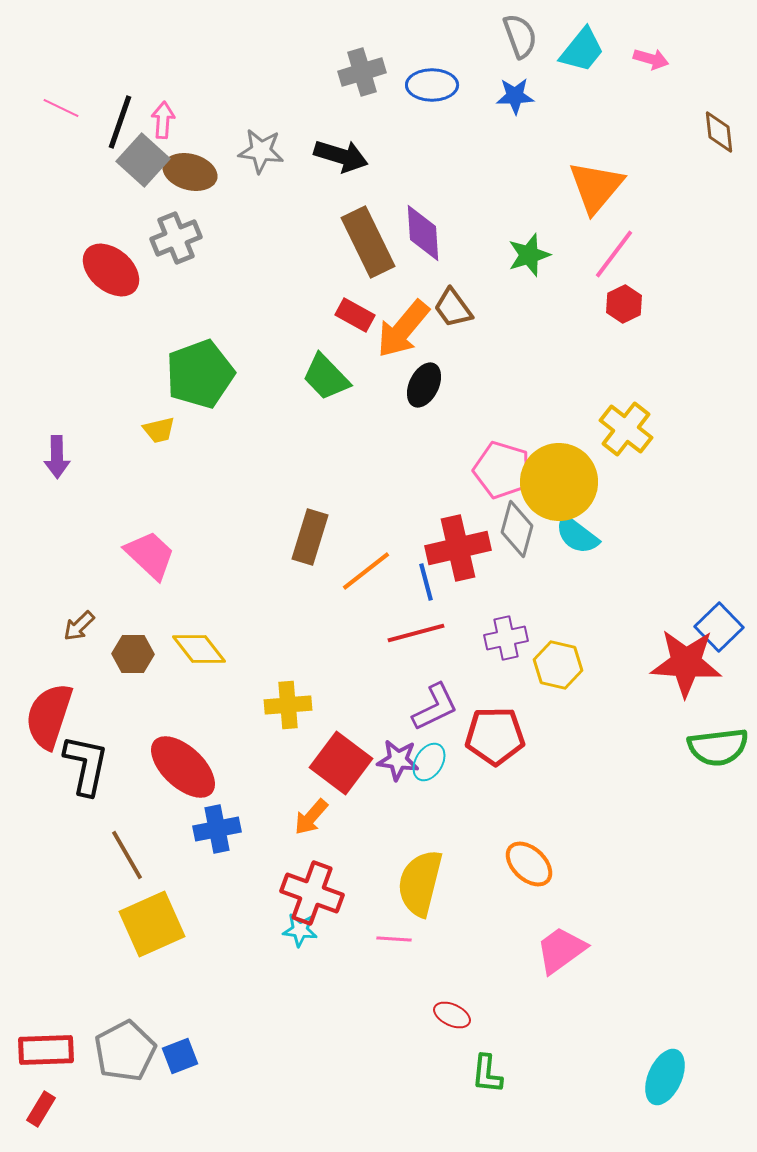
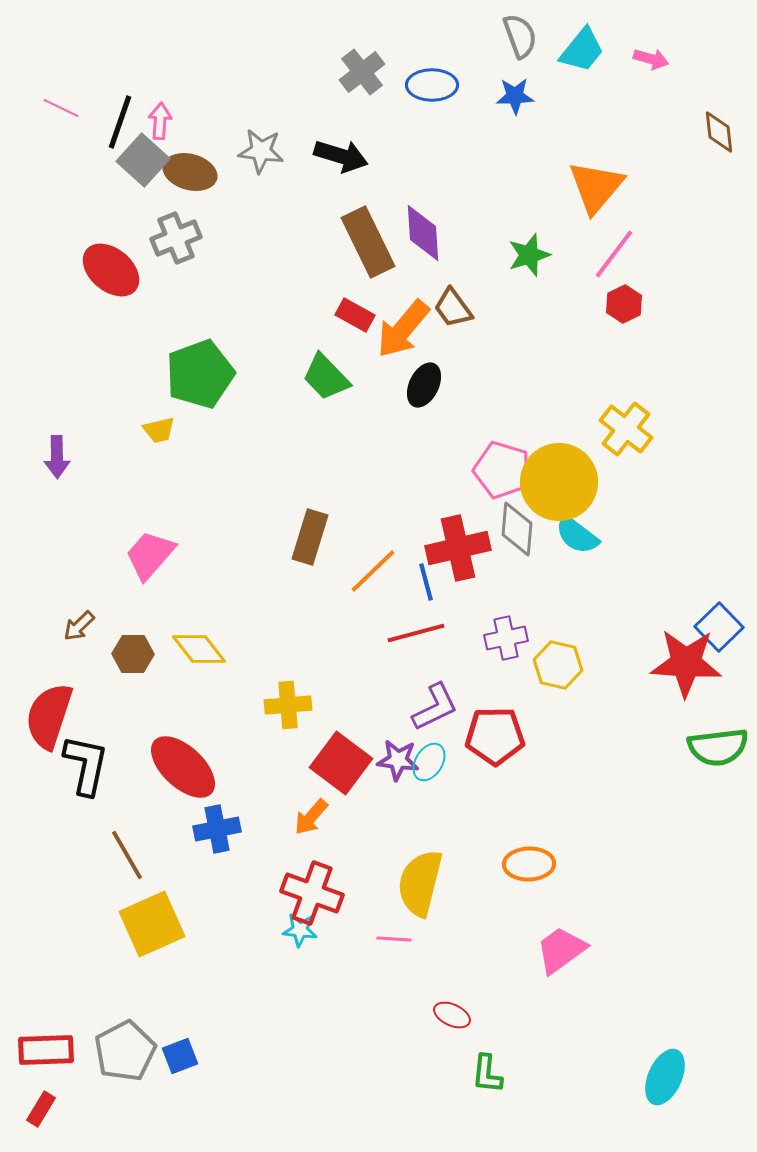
gray cross at (362, 72): rotated 21 degrees counterclockwise
pink arrow at (163, 120): moved 3 px left, 1 px down
gray diamond at (517, 529): rotated 10 degrees counterclockwise
pink trapezoid at (150, 555): rotated 92 degrees counterclockwise
orange line at (366, 571): moved 7 px right; rotated 6 degrees counterclockwise
orange ellipse at (529, 864): rotated 45 degrees counterclockwise
